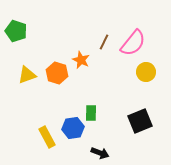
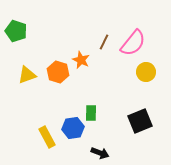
orange hexagon: moved 1 px right, 1 px up
